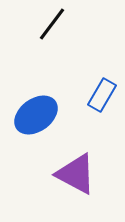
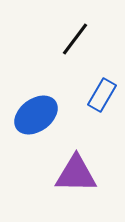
black line: moved 23 px right, 15 px down
purple triangle: rotated 27 degrees counterclockwise
